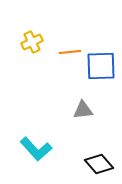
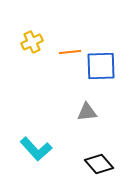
gray triangle: moved 4 px right, 2 px down
